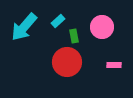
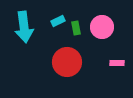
cyan rectangle: rotated 16 degrees clockwise
cyan arrow: rotated 48 degrees counterclockwise
green rectangle: moved 2 px right, 8 px up
pink rectangle: moved 3 px right, 2 px up
